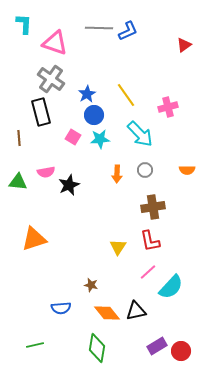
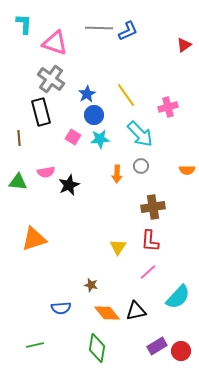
gray circle: moved 4 px left, 4 px up
red L-shape: rotated 15 degrees clockwise
cyan semicircle: moved 7 px right, 10 px down
